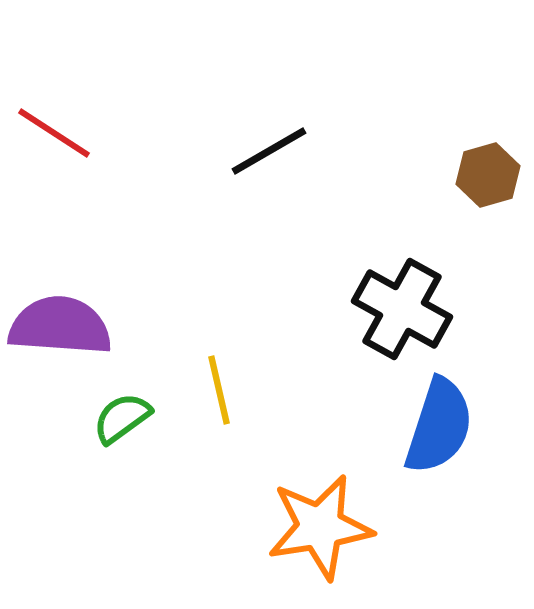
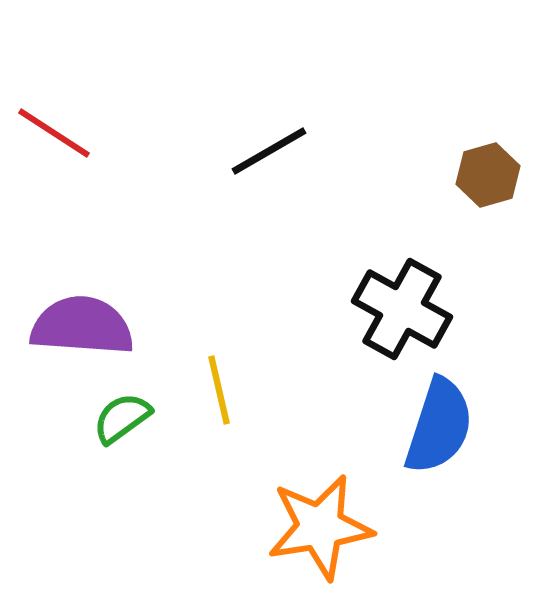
purple semicircle: moved 22 px right
